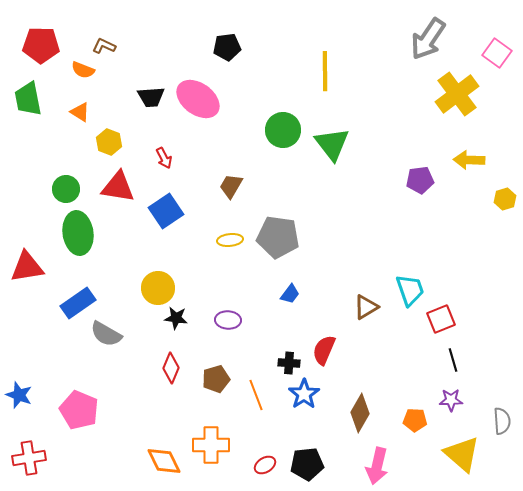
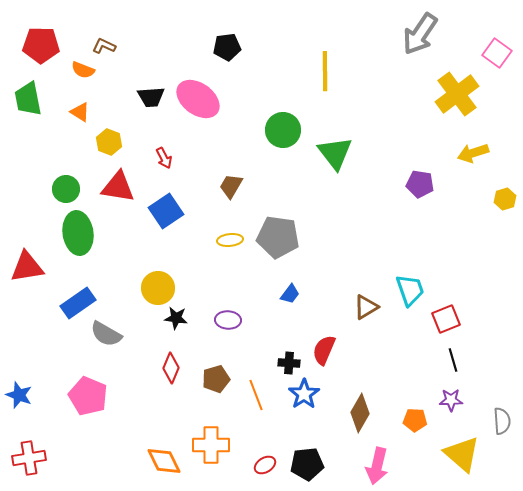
gray arrow at (428, 39): moved 8 px left, 5 px up
green triangle at (332, 144): moved 3 px right, 9 px down
yellow arrow at (469, 160): moved 4 px right, 7 px up; rotated 20 degrees counterclockwise
purple pentagon at (420, 180): moved 4 px down; rotated 16 degrees clockwise
red square at (441, 319): moved 5 px right
pink pentagon at (79, 410): moved 9 px right, 14 px up
